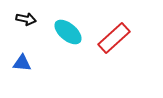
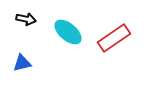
red rectangle: rotated 8 degrees clockwise
blue triangle: rotated 18 degrees counterclockwise
